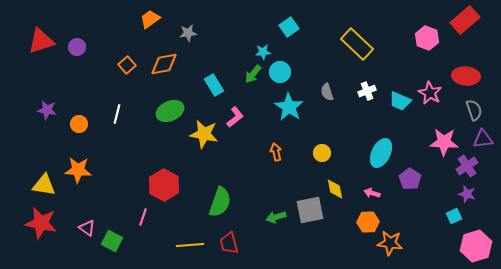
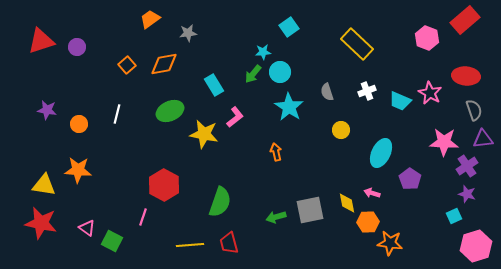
yellow circle at (322, 153): moved 19 px right, 23 px up
yellow diamond at (335, 189): moved 12 px right, 14 px down
